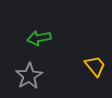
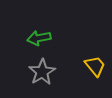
gray star: moved 13 px right, 4 px up
